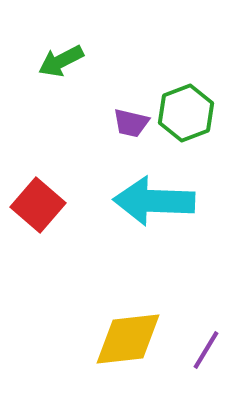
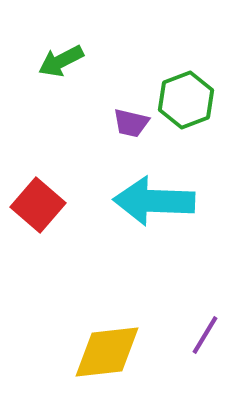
green hexagon: moved 13 px up
yellow diamond: moved 21 px left, 13 px down
purple line: moved 1 px left, 15 px up
